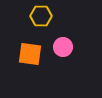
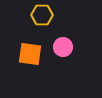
yellow hexagon: moved 1 px right, 1 px up
